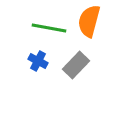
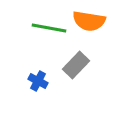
orange semicircle: rotated 96 degrees counterclockwise
blue cross: moved 20 px down
